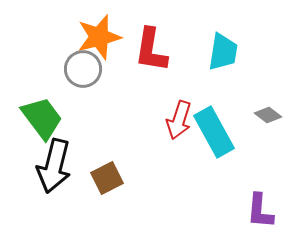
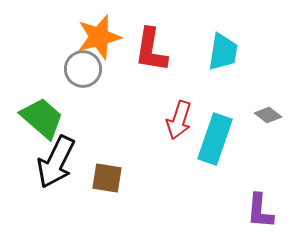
green trapezoid: rotated 12 degrees counterclockwise
cyan rectangle: moved 1 px right, 7 px down; rotated 48 degrees clockwise
black arrow: moved 2 px right, 4 px up; rotated 12 degrees clockwise
brown square: rotated 36 degrees clockwise
